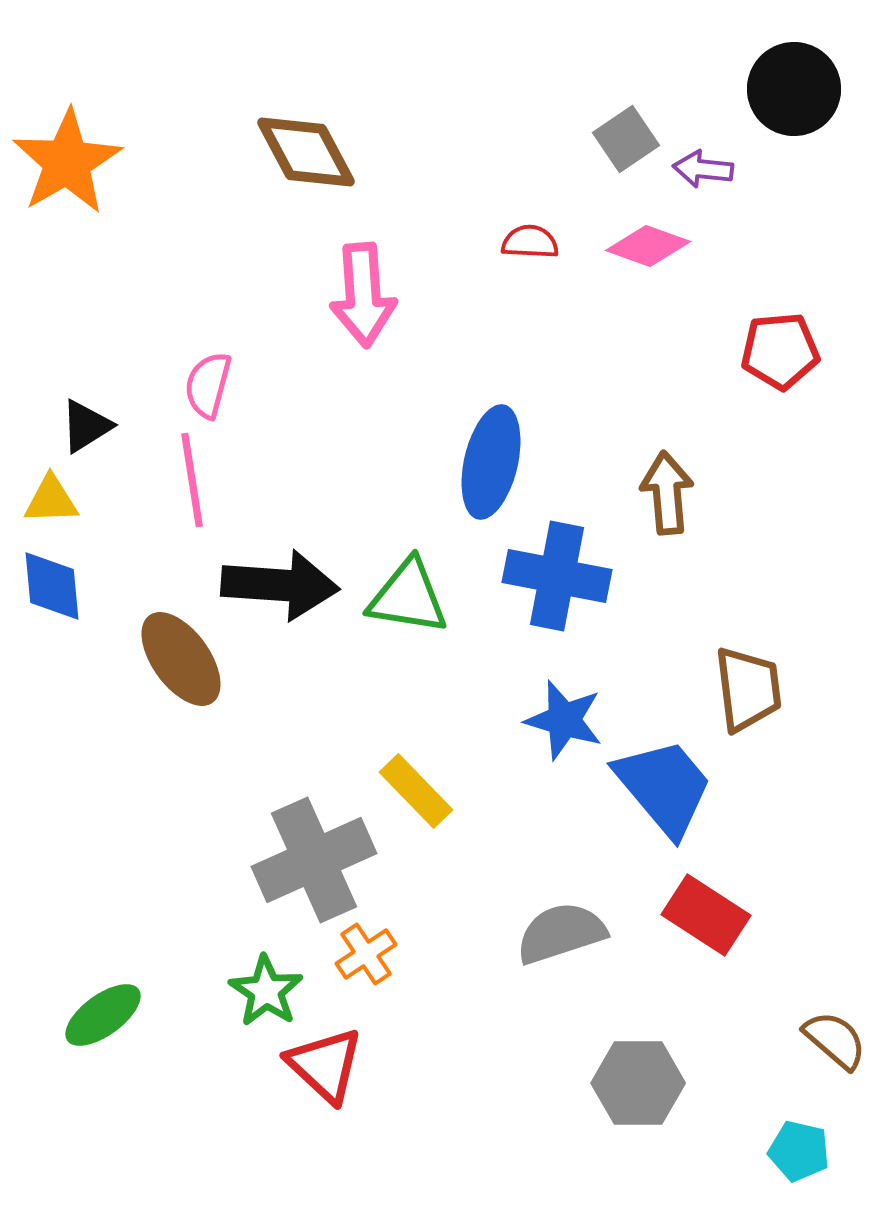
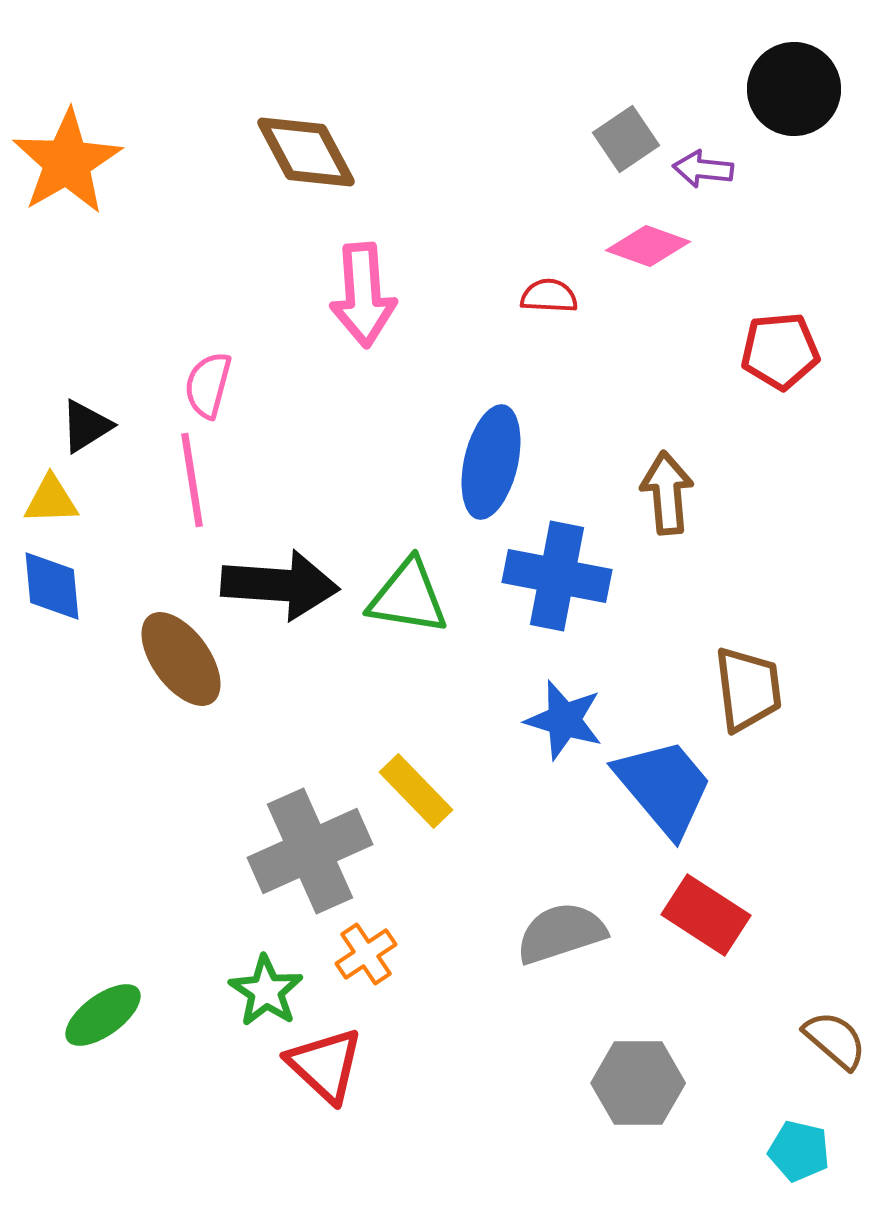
red semicircle: moved 19 px right, 54 px down
gray cross: moved 4 px left, 9 px up
